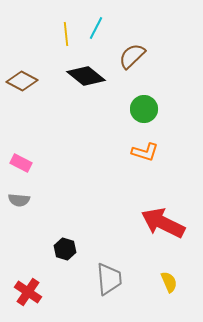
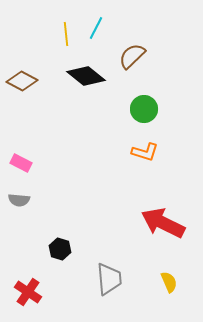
black hexagon: moved 5 px left
